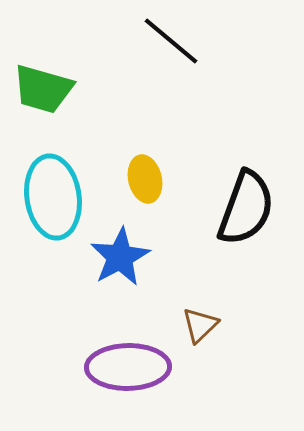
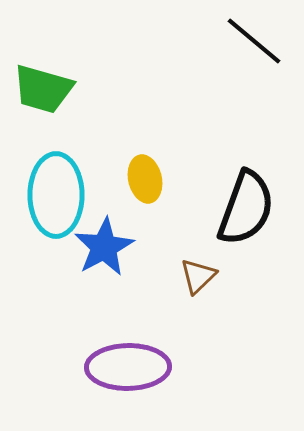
black line: moved 83 px right
cyan ellipse: moved 3 px right, 2 px up; rotated 8 degrees clockwise
blue star: moved 16 px left, 10 px up
brown triangle: moved 2 px left, 49 px up
